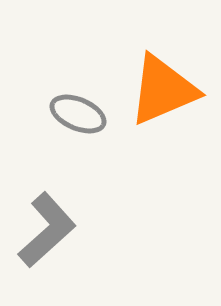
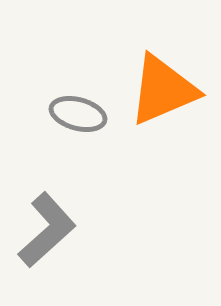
gray ellipse: rotated 8 degrees counterclockwise
